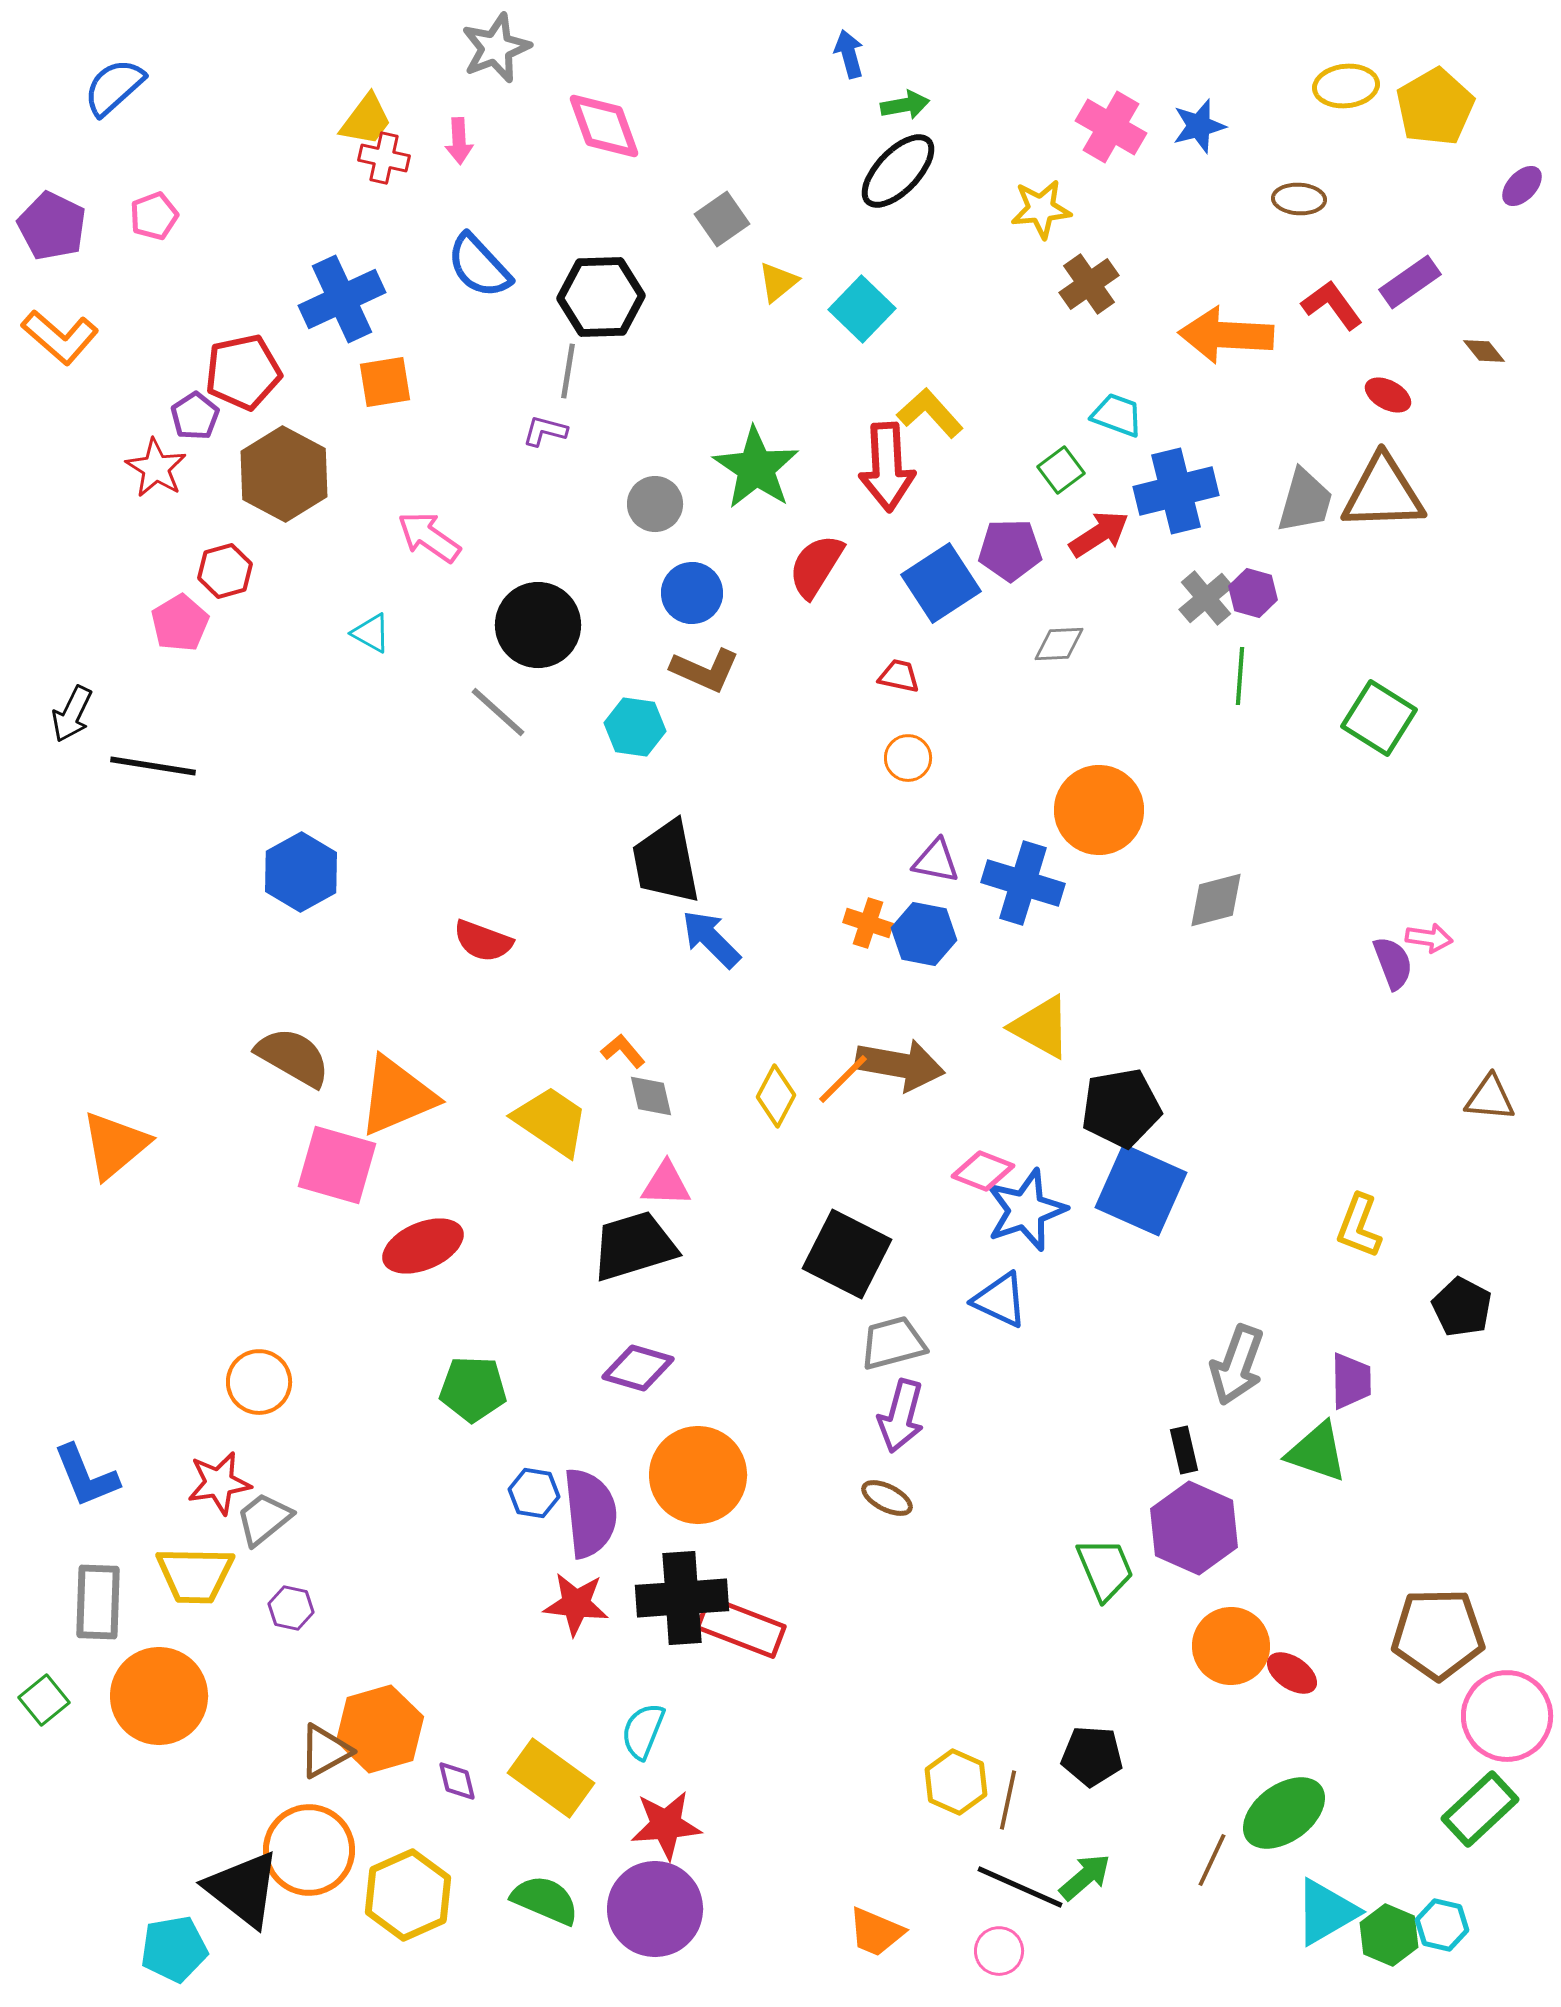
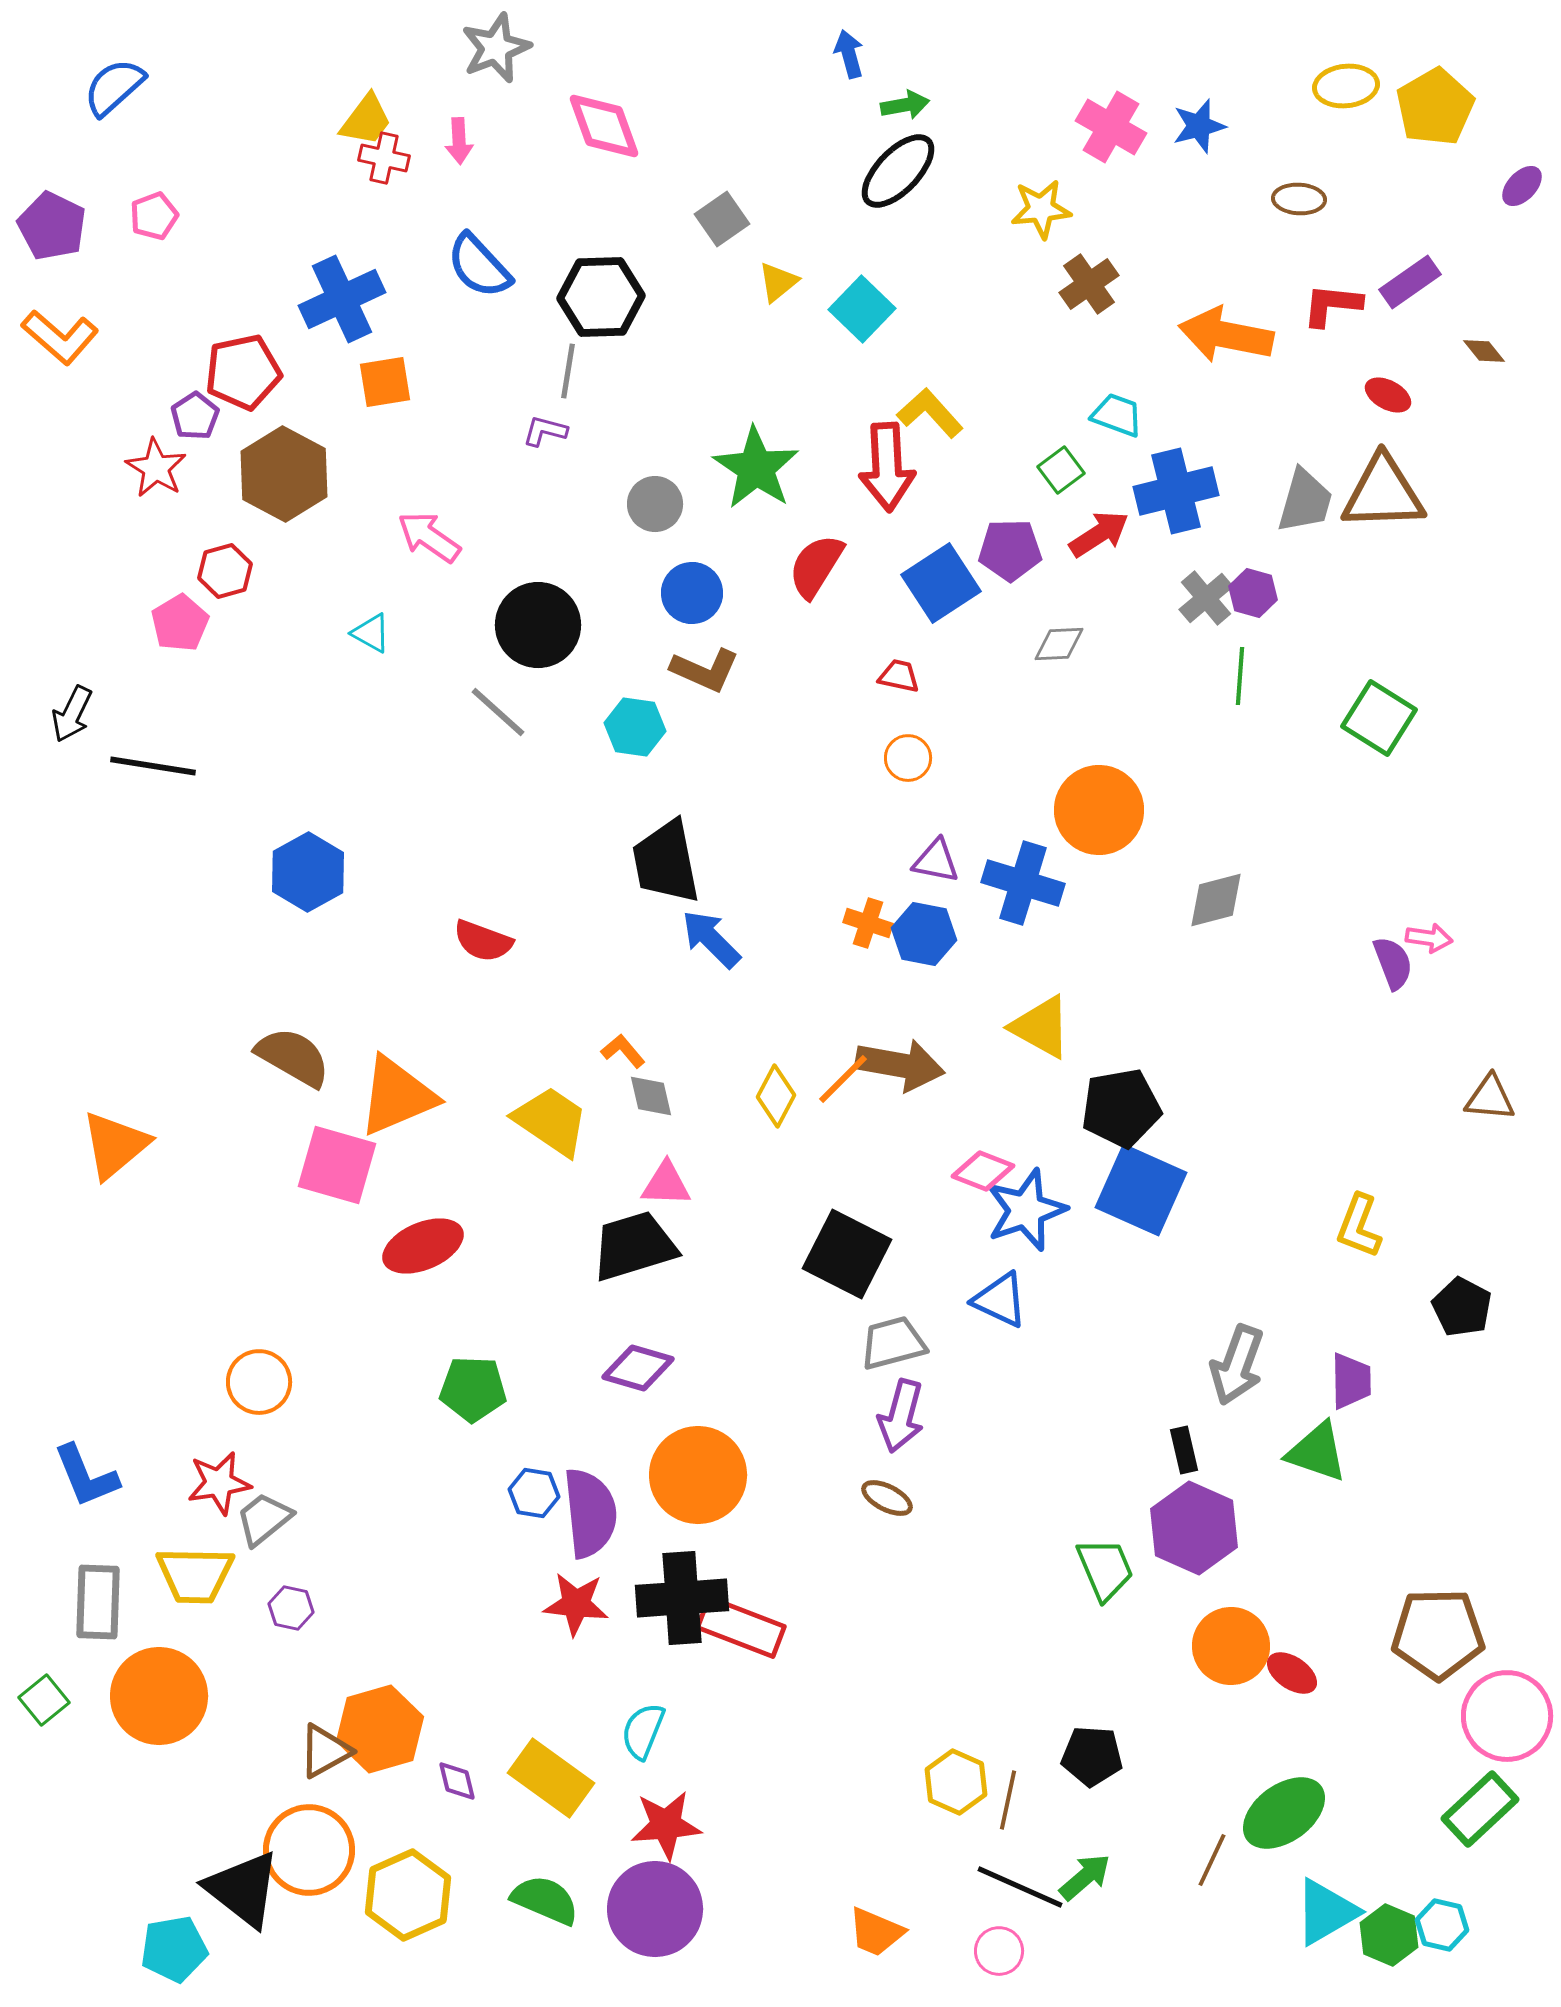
red L-shape at (1332, 305): rotated 48 degrees counterclockwise
orange arrow at (1226, 335): rotated 8 degrees clockwise
blue hexagon at (301, 872): moved 7 px right
